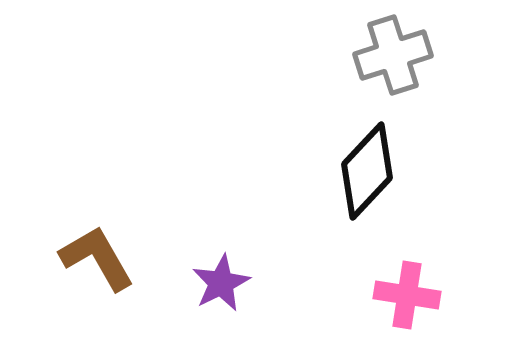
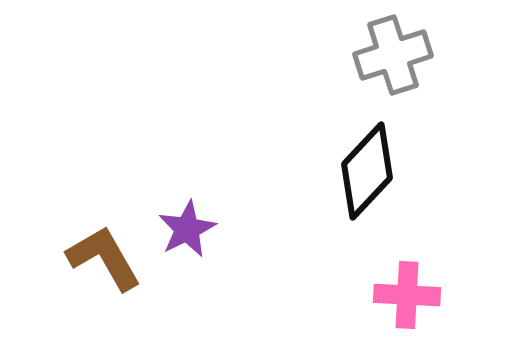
brown L-shape: moved 7 px right
purple star: moved 34 px left, 54 px up
pink cross: rotated 6 degrees counterclockwise
